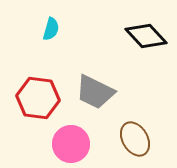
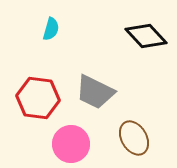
brown ellipse: moved 1 px left, 1 px up
